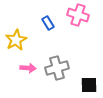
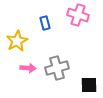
blue rectangle: moved 3 px left; rotated 16 degrees clockwise
yellow star: moved 1 px right, 1 px down
